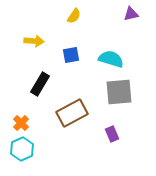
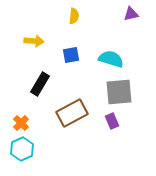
yellow semicircle: rotated 28 degrees counterclockwise
purple rectangle: moved 13 px up
